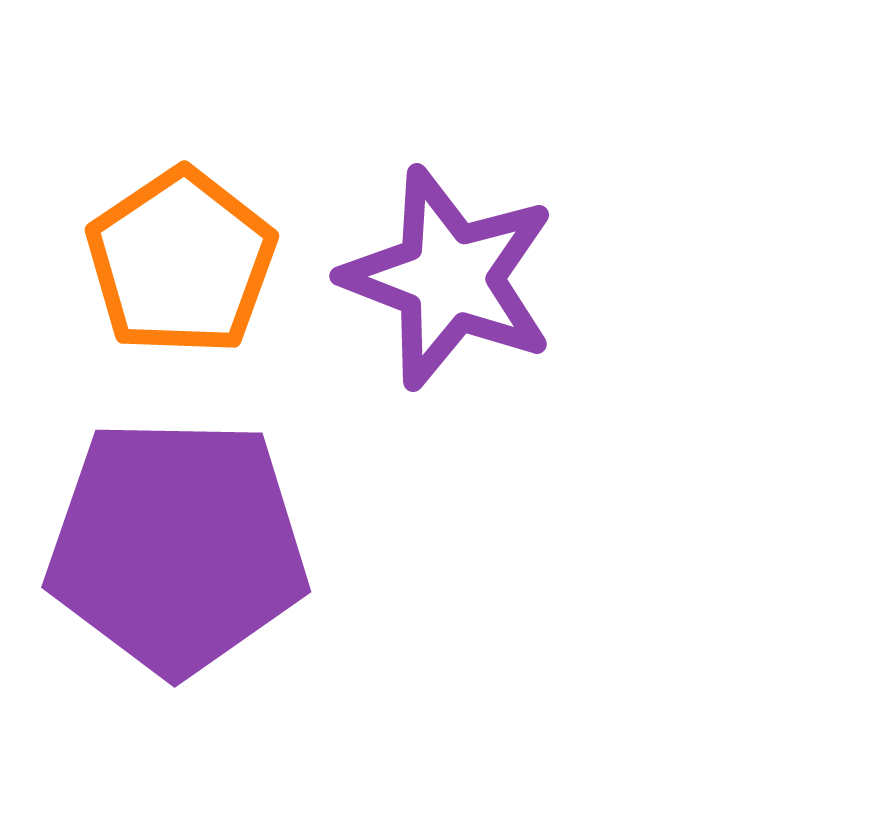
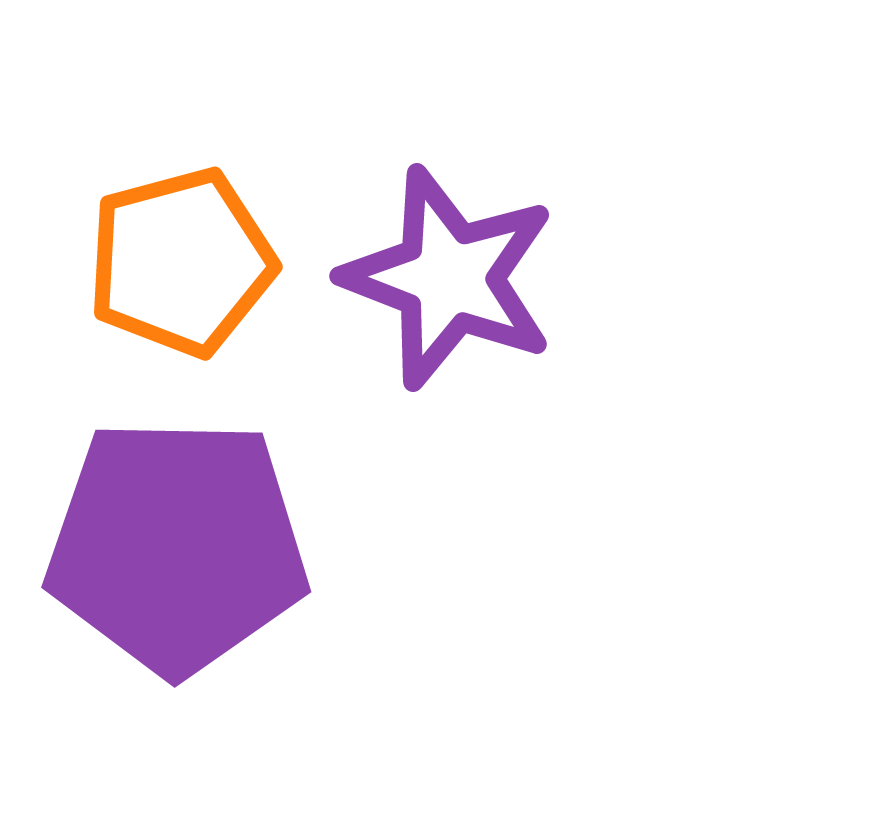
orange pentagon: rotated 19 degrees clockwise
